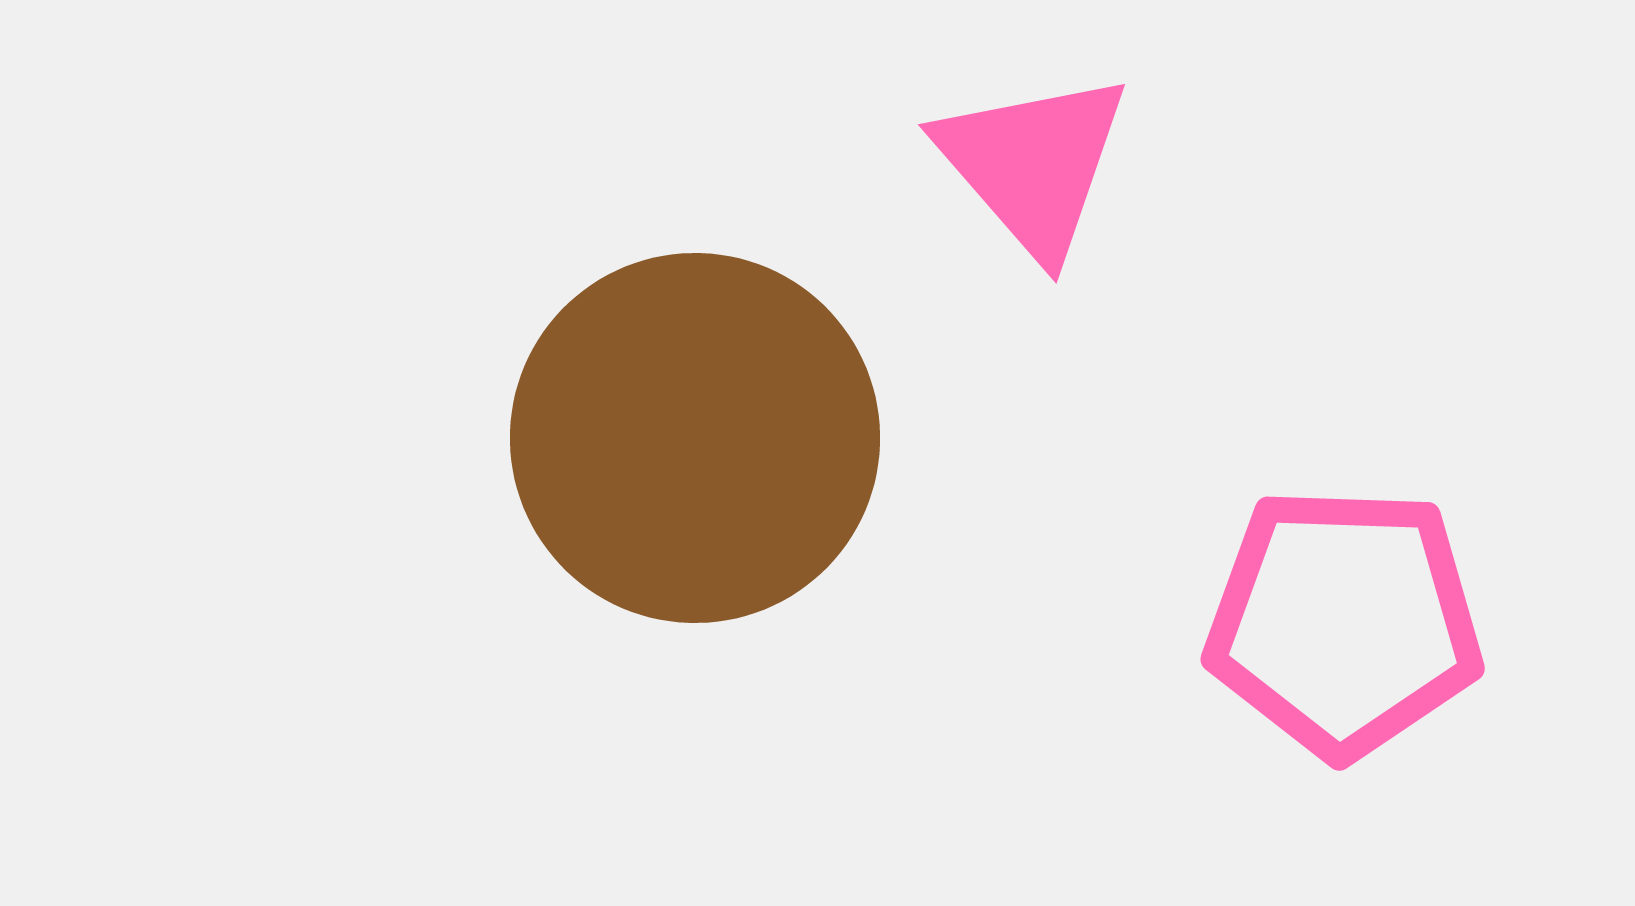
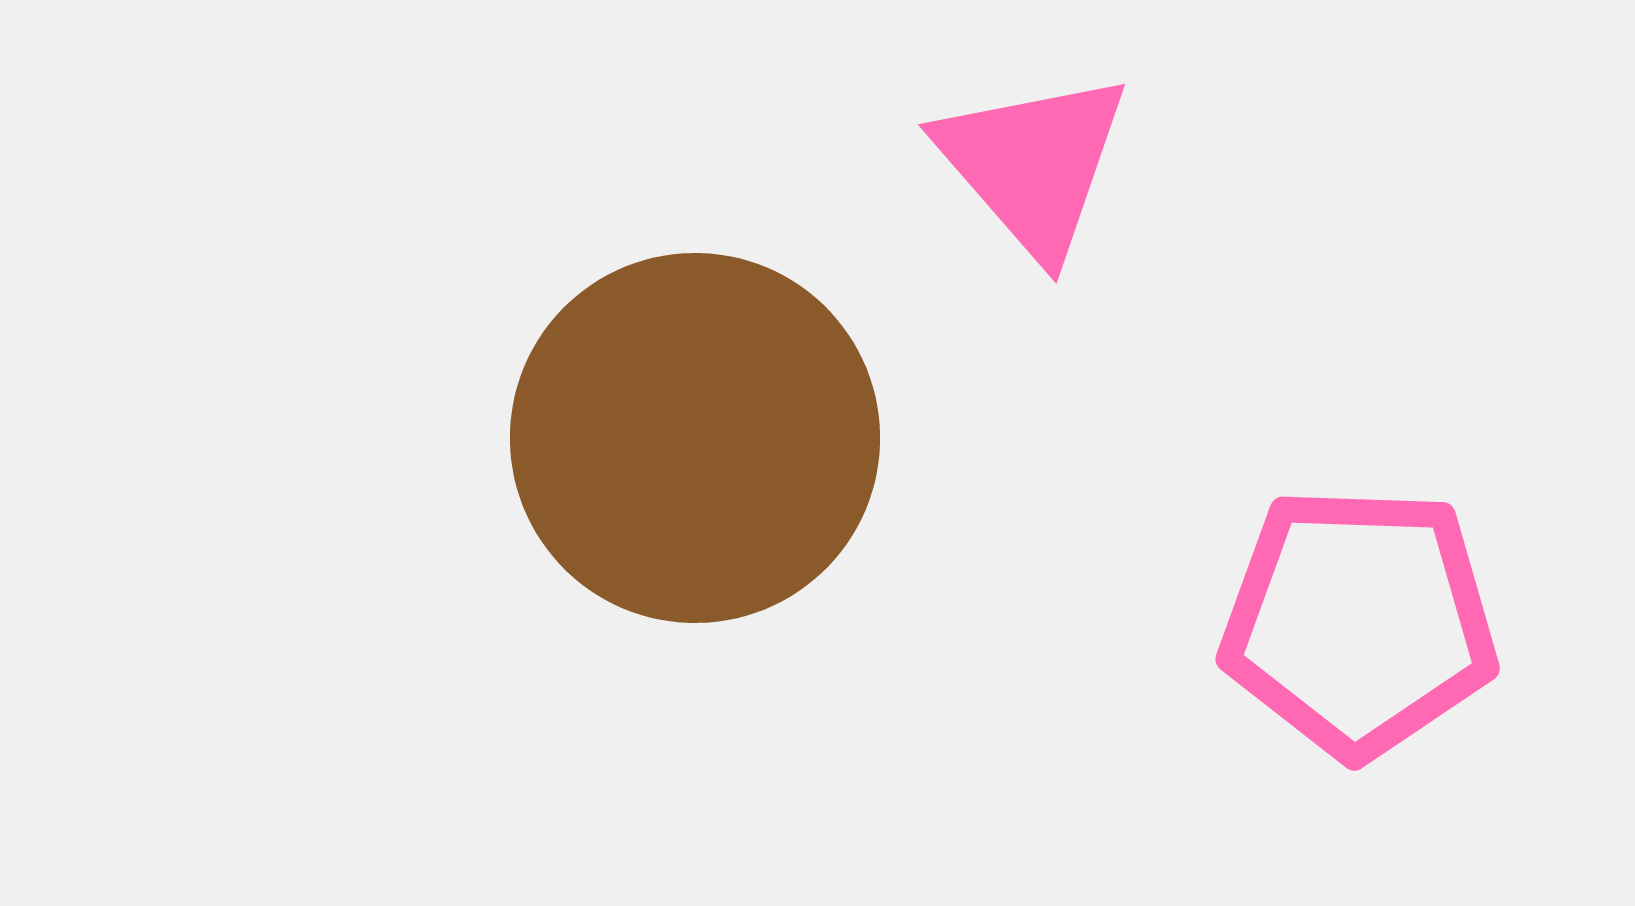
pink pentagon: moved 15 px right
